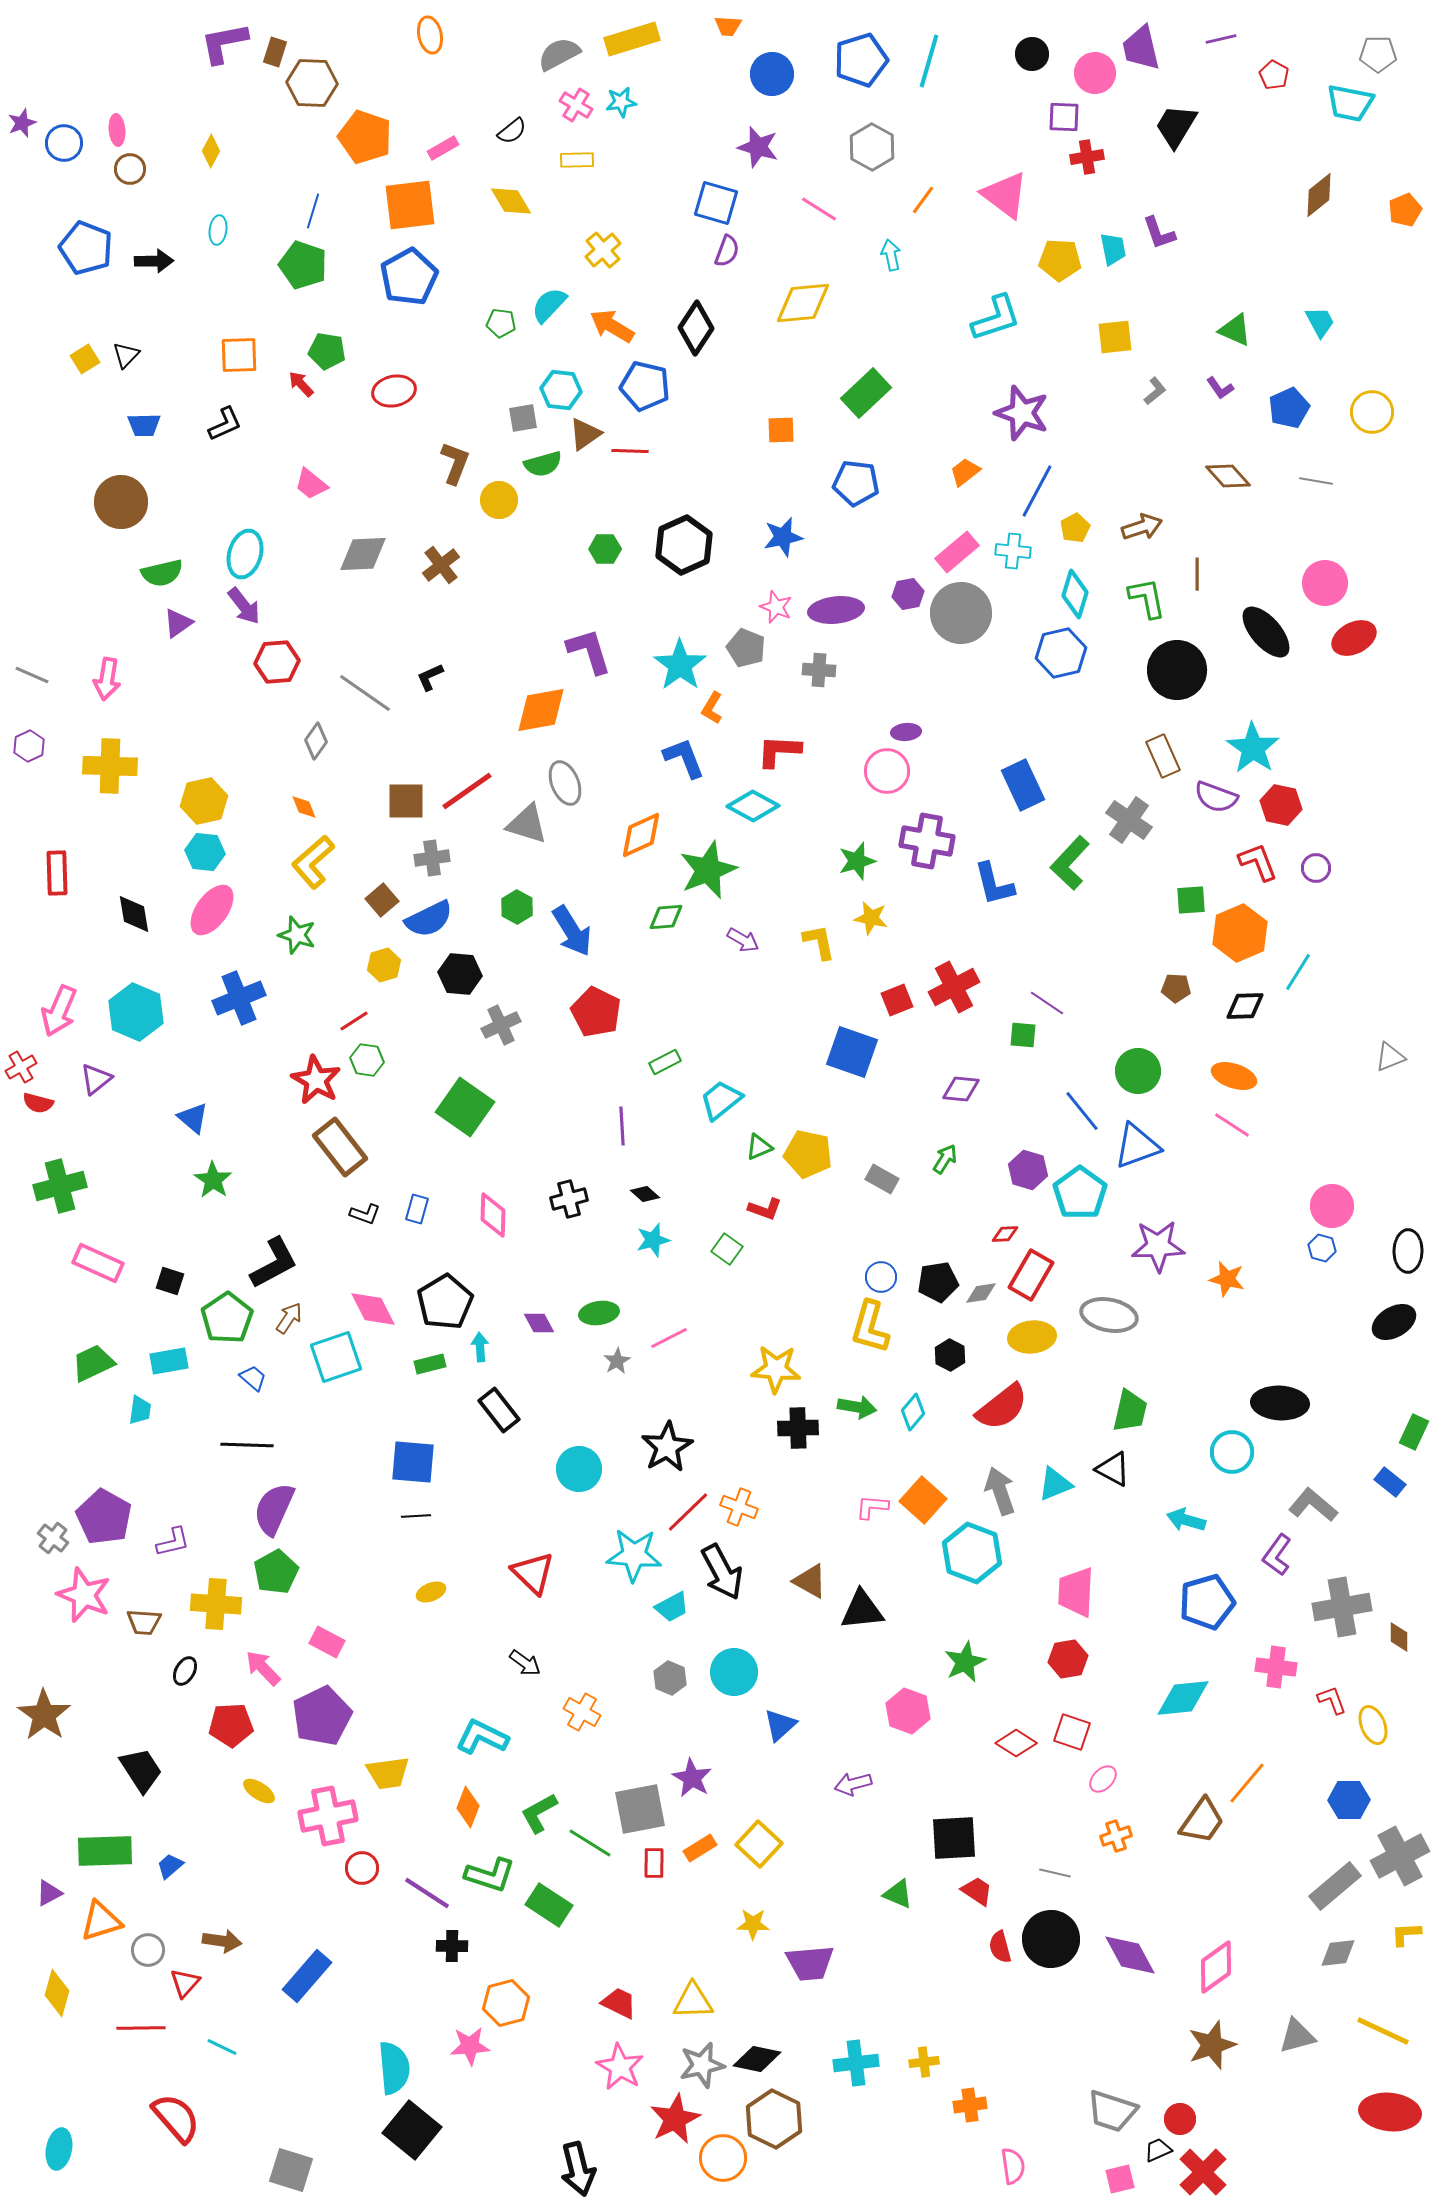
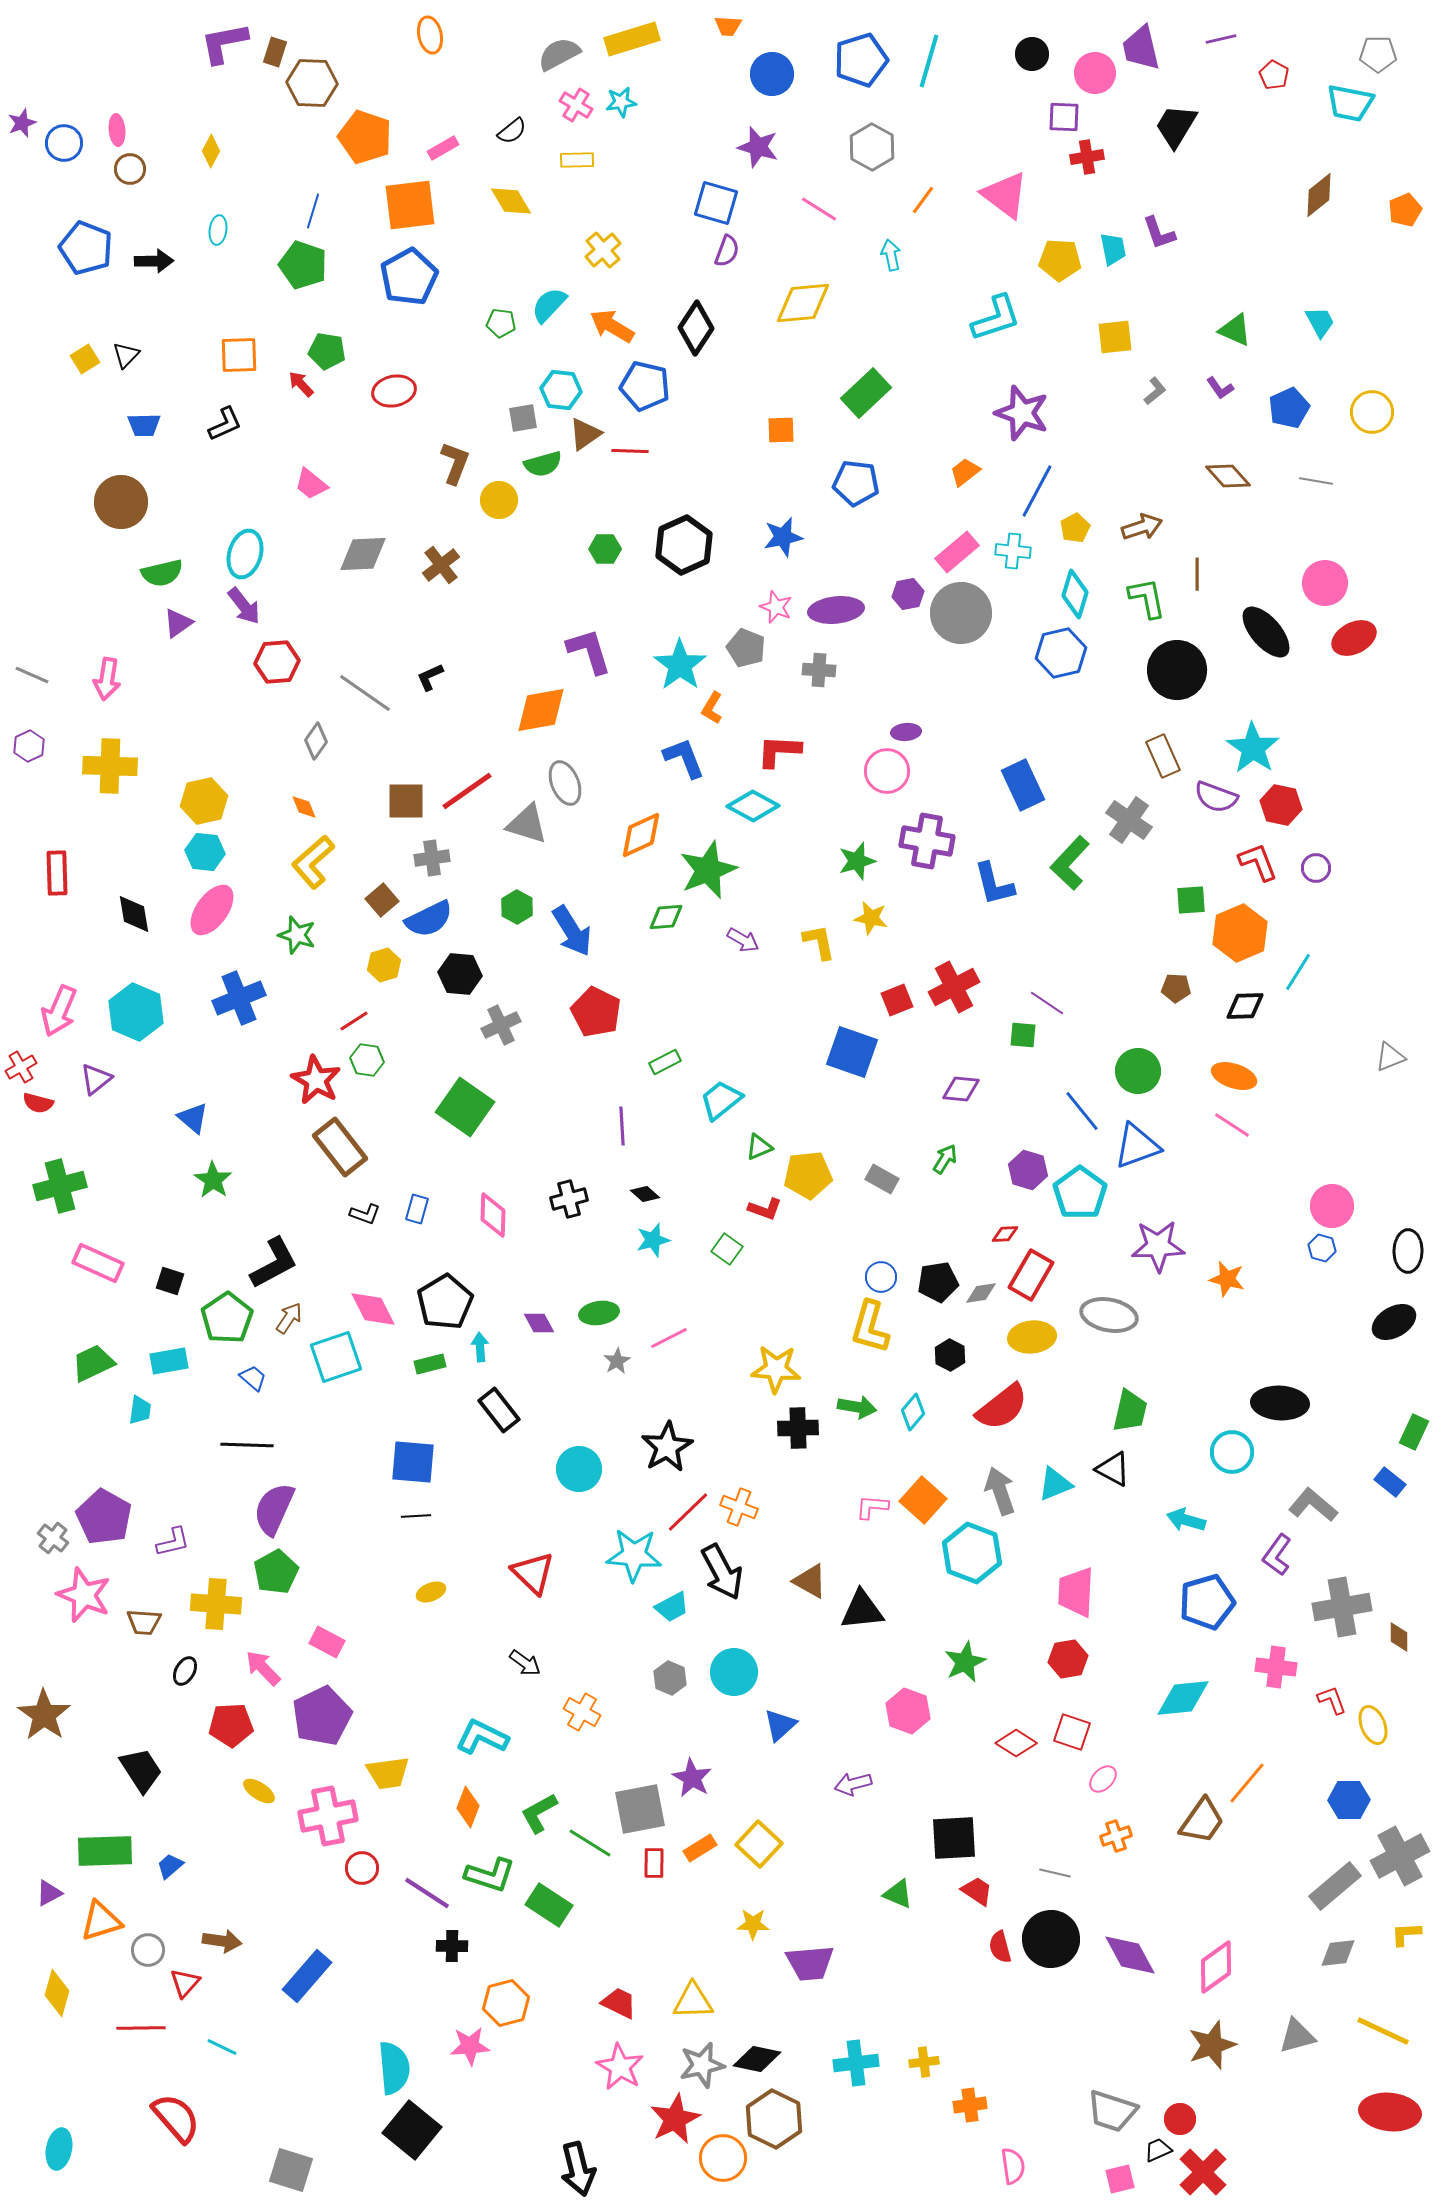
yellow pentagon at (808, 1154): moved 21 px down; rotated 18 degrees counterclockwise
